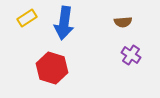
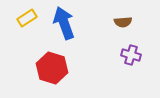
blue arrow: rotated 152 degrees clockwise
purple cross: rotated 18 degrees counterclockwise
